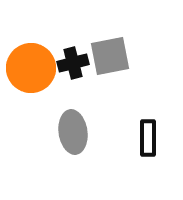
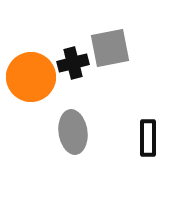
gray square: moved 8 px up
orange circle: moved 9 px down
